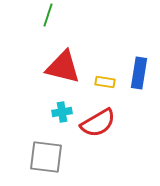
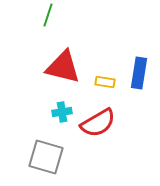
gray square: rotated 9 degrees clockwise
